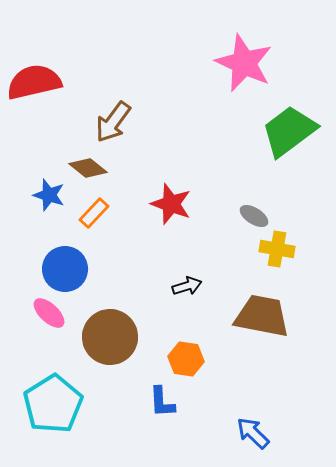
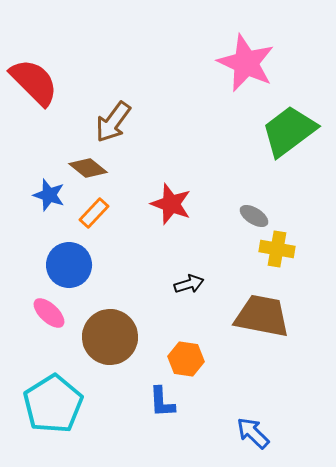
pink star: moved 2 px right
red semicircle: rotated 58 degrees clockwise
blue circle: moved 4 px right, 4 px up
black arrow: moved 2 px right, 2 px up
